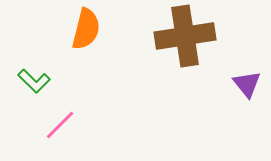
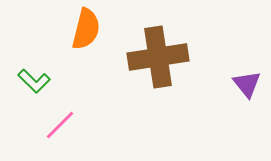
brown cross: moved 27 px left, 21 px down
